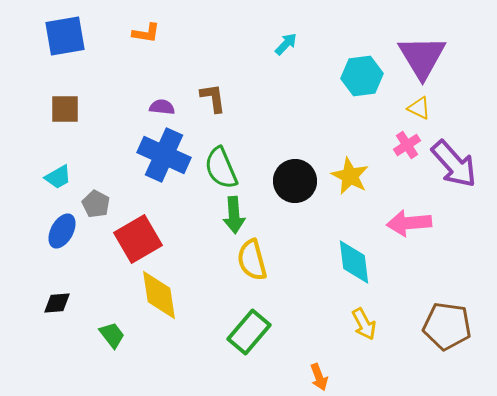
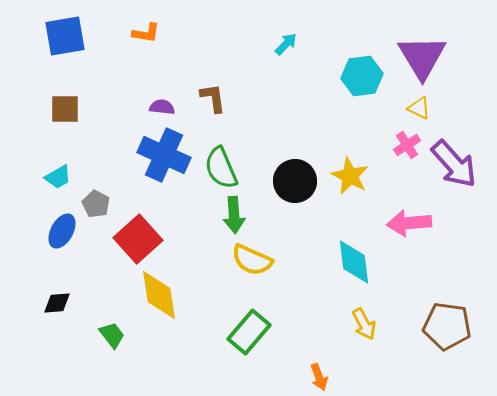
red square: rotated 12 degrees counterclockwise
yellow semicircle: rotated 51 degrees counterclockwise
